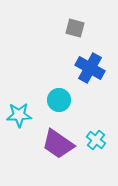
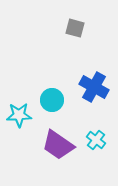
blue cross: moved 4 px right, 19 px down
cyan circle: moved 7 px left
purple trapezoid: moved 1 px down
